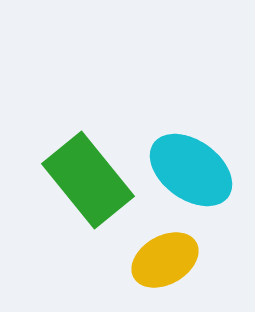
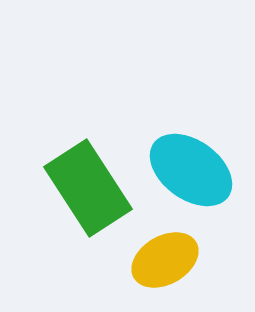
green rectangle: moved 8 px down; rotated 6 degrees clockwise
